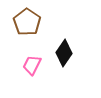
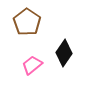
pink trapezoid: rotated 25 degrees clockwise
